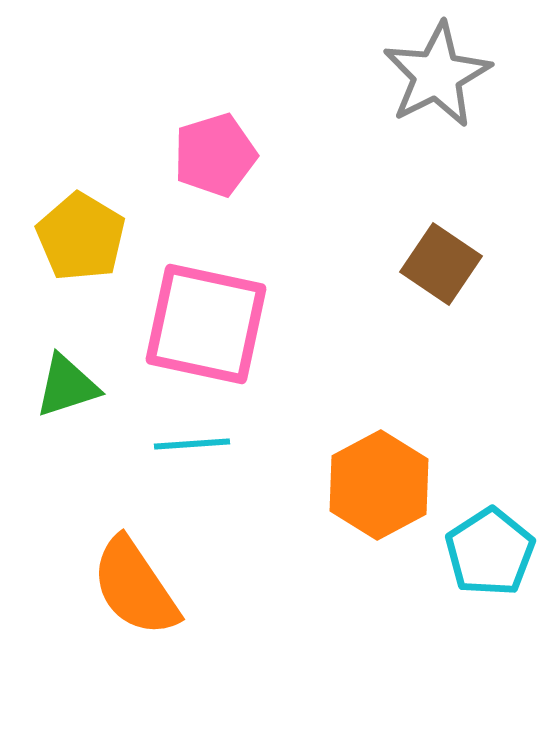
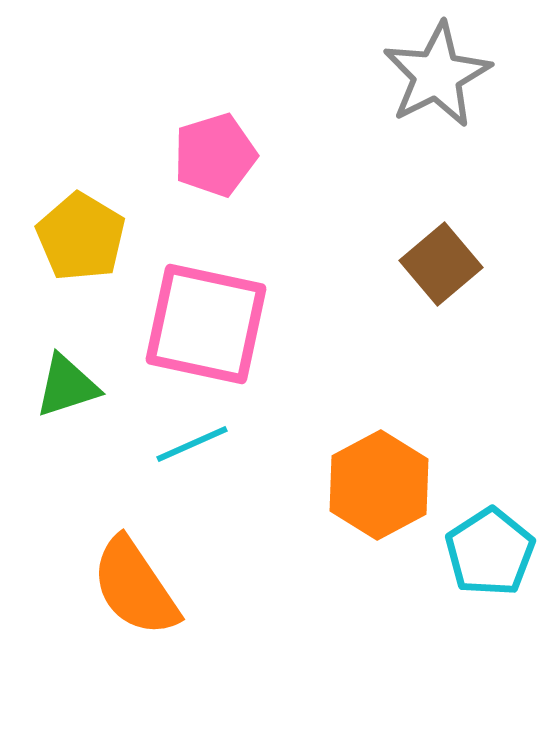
brown square: rotated 16 degrees clockwise
cyan line: rotated 20 degrees counterclockwise
